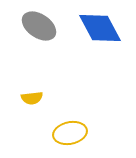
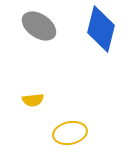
blue diamond: moved 1 px right, 1 px down; rotated 42 degrees clockwise
yellow semicircle: moved 1 px right, 2 px down
